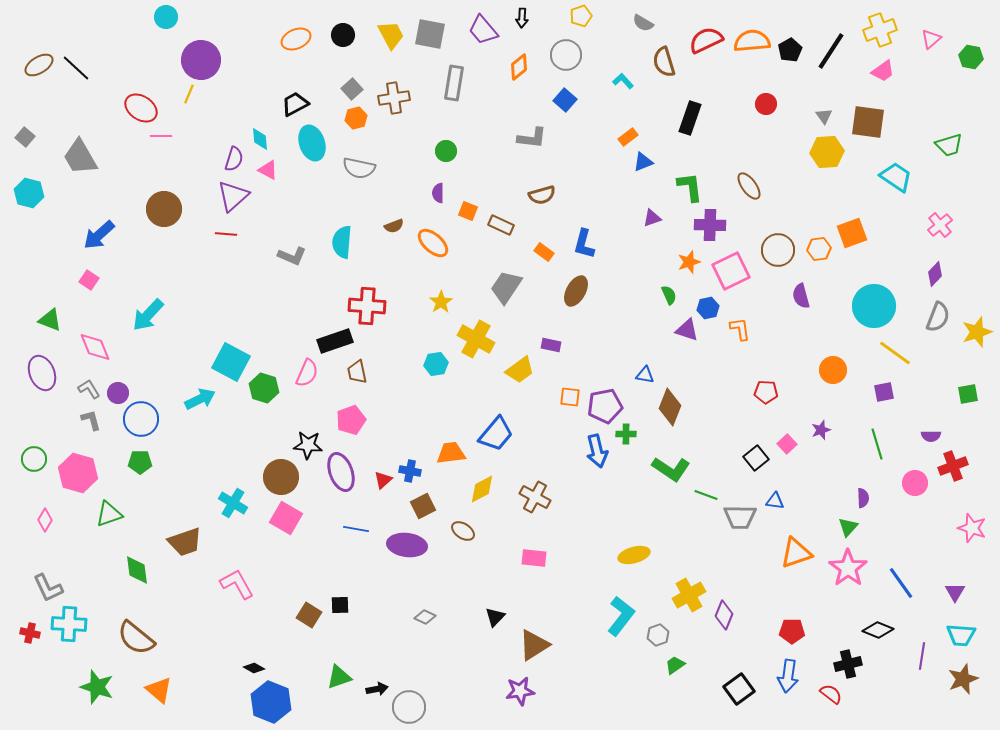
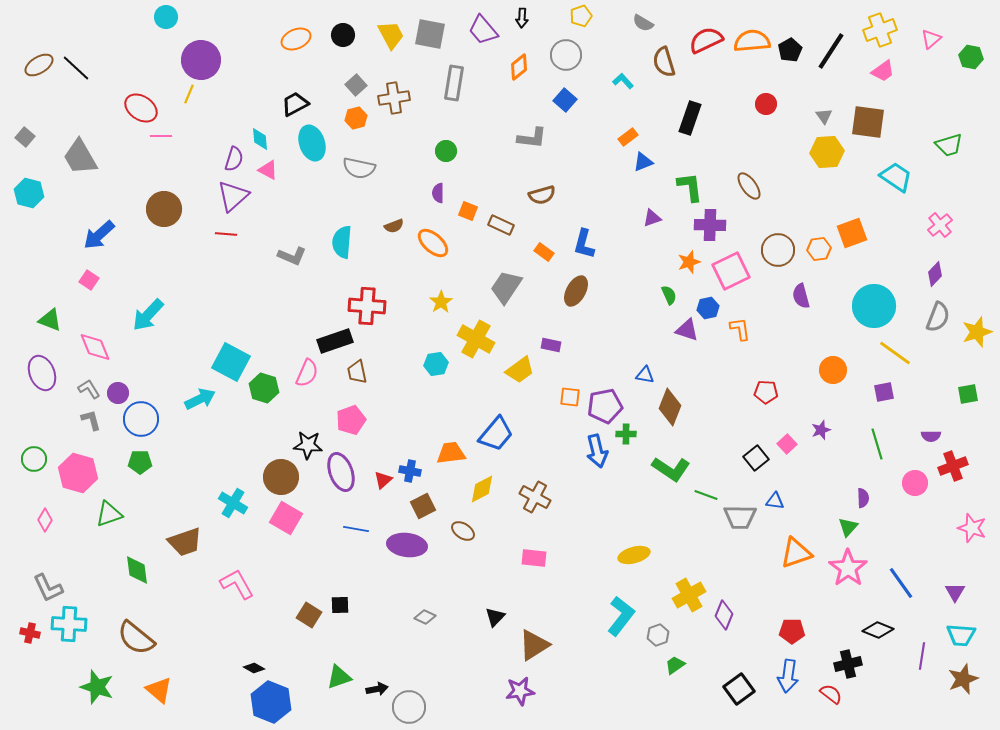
gray square at (352, 89): moved 4 px right, 4 px up
